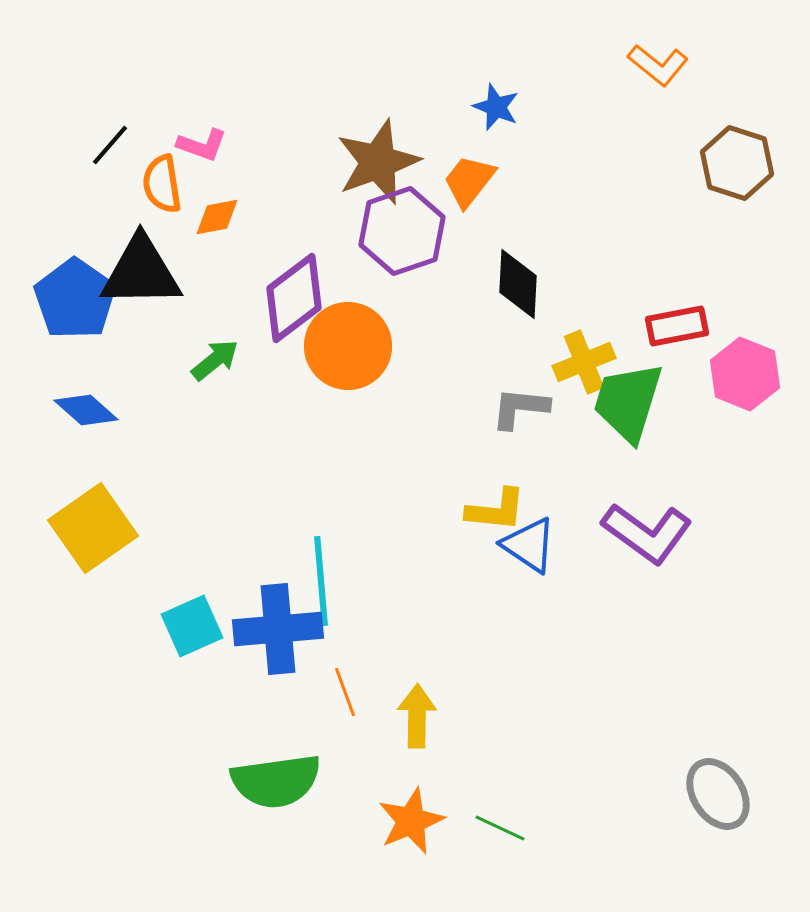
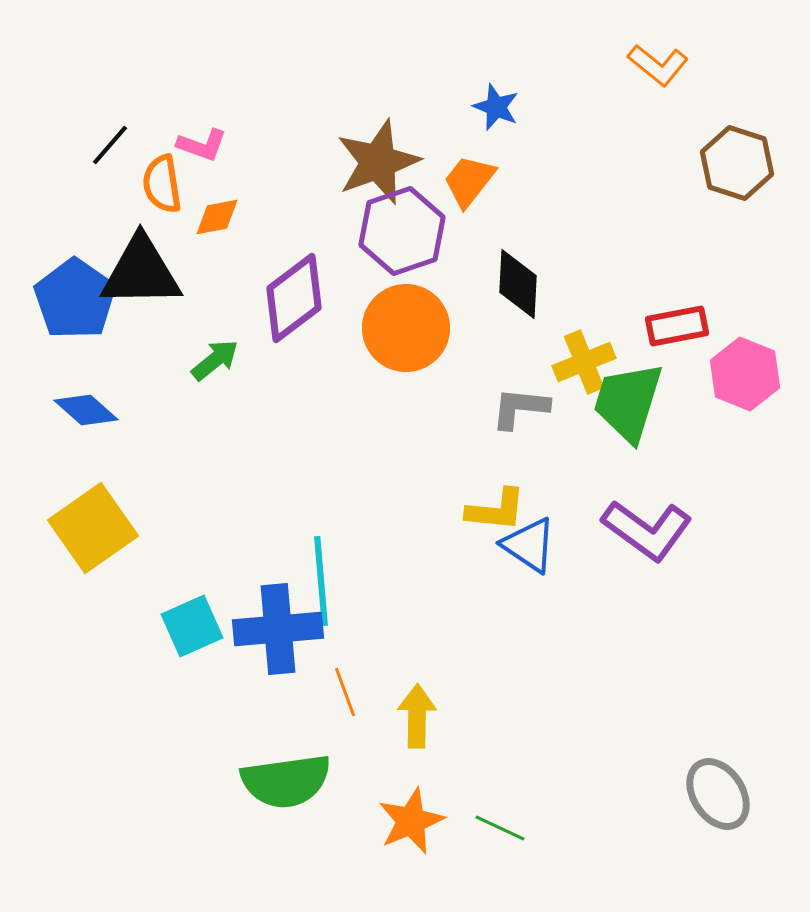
orange circle: moved 58 px right, 18 px up
purple L-shape: moved 3 px up
green semicircle: moved 10 px right
